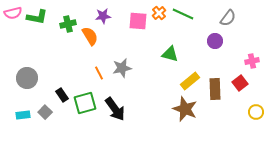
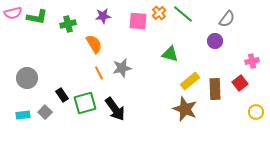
green line: rotated 15 degrees clockwise
gray semicircle: moved 1 px left, 1 px down
orange semicircle: moved 4 px right, 8 px down
